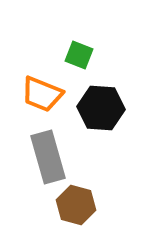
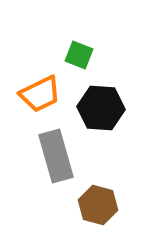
orange trapezoid: moved 2 px left; rotated 48 degrees counterclockwise
gray rectangle: moved 8 px right, 1 px up
brown hexagon: moved 22 px right
